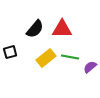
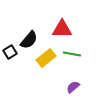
black semicircle: moved 6 px left, 11 px down
black square: rotated 16 degrees counterclockwise
green line: moved 2 px right, 3 px up
purple semicircle: moved 17 px left, 20 px down
